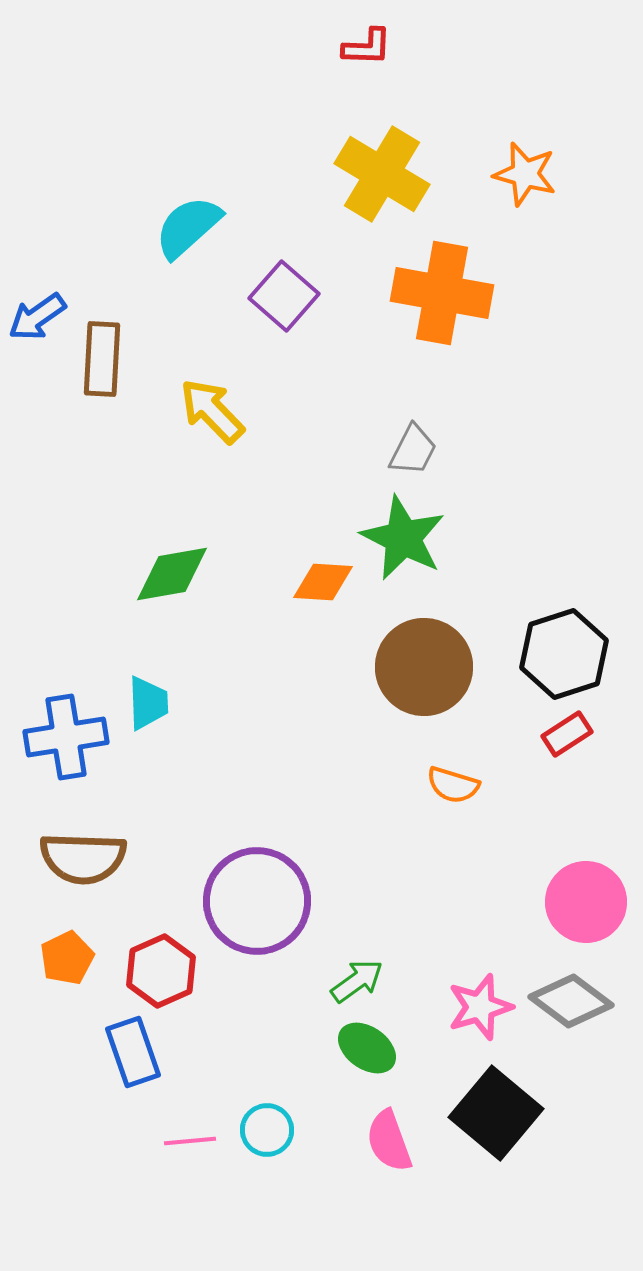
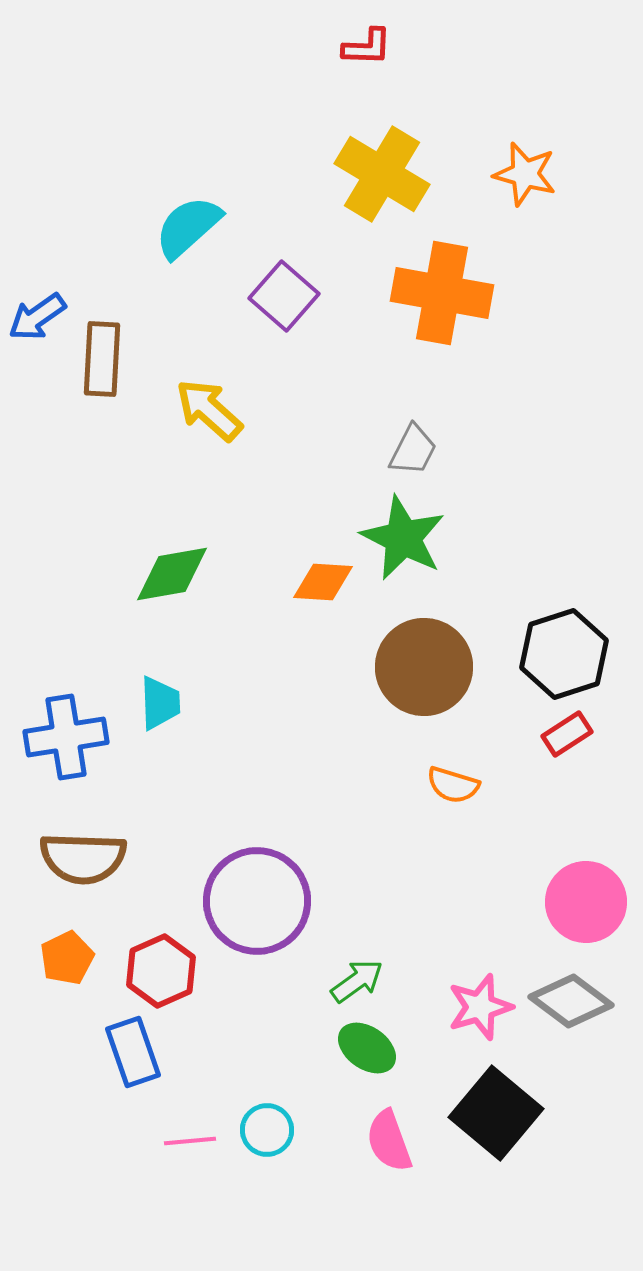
yellow arrow: moved 3 px left, 1 px up; rotated 4 degrees counterclockwise
cyan trapezoid: moved 12 px right
